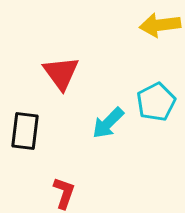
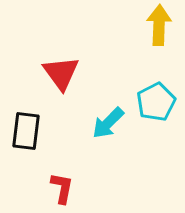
yellow arrow: moved 1 px left; rotated 99 degrees clockwise
black rectangle: moved 1 px right
red L-shape: moved 2 px left, 5 px up; rotated 8 degrees counterclockwise
